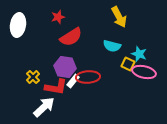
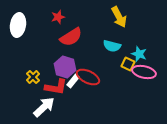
purple hexagon: rotated 10 degrees clockwise
red ellipse: rotated 30 degrees clockwise
